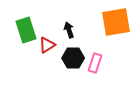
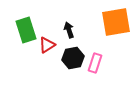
black hexagon: rotated 10 degrees counterclockwise
